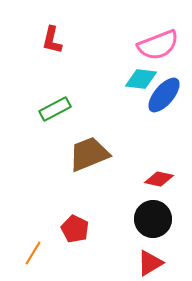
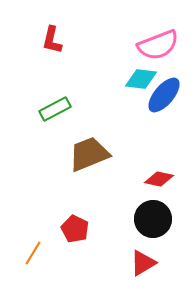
red triangle: moved 7 px left
